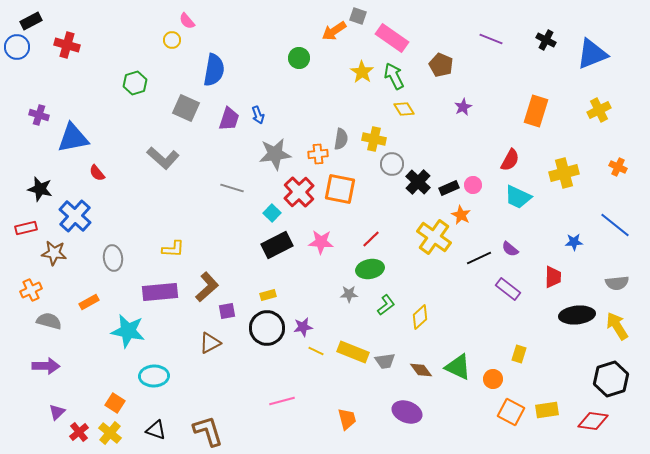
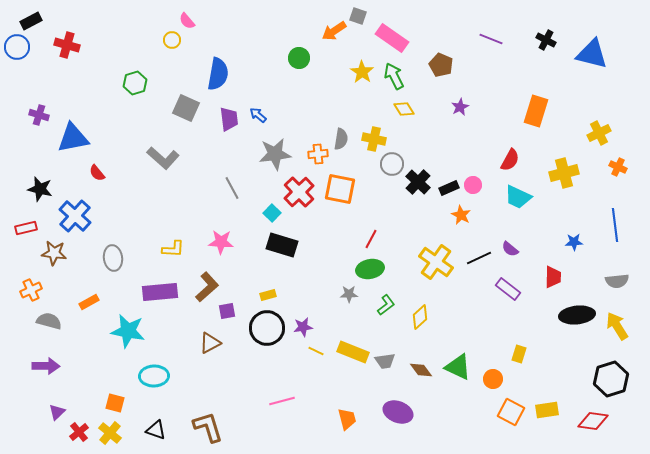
blue triangle at (592, 54): rotated 36 degrees clockwise
blue semicircle at (214, 70): moved 4 px right, 4 px down
purple star at (463, 107): moved 3 px left
yellow cross at (599, 110): moved 23 px down
blue arrow at (258, 115): rotated 150 degrees clockwise
purple trapezoid at (229, 119): rotated 25 degrees counterclockwise
gray line at (232, 188): rotated 45 degrees clockwise
blue line at (615, 225): rotated 44 degrees clockwise
yellow cross at (434, 237): moved 2 px right, 25 px down
red line at (371, 239): rotated 18 degrees counterclockwise
pink star at (321, 242): moved 100 px left
black rectangle at (277, 245): moved 5 px right; rotated 44 degrees clockwise
gray semicircle at (617, 283): moved 2 px up
orange square at (115, 403): rotated 18 degrees counterclockwise
purple ellipse at (407, 412): moved 9 px left
brown L-shape at (208, 431): moved 4 px up
